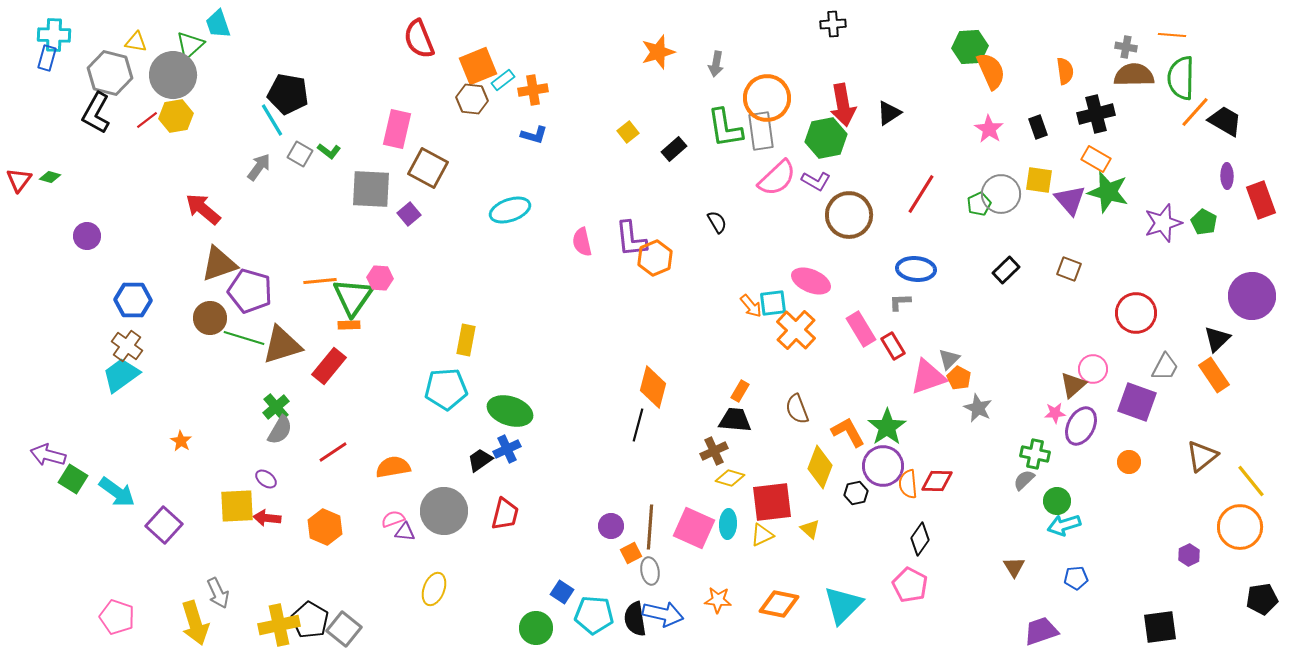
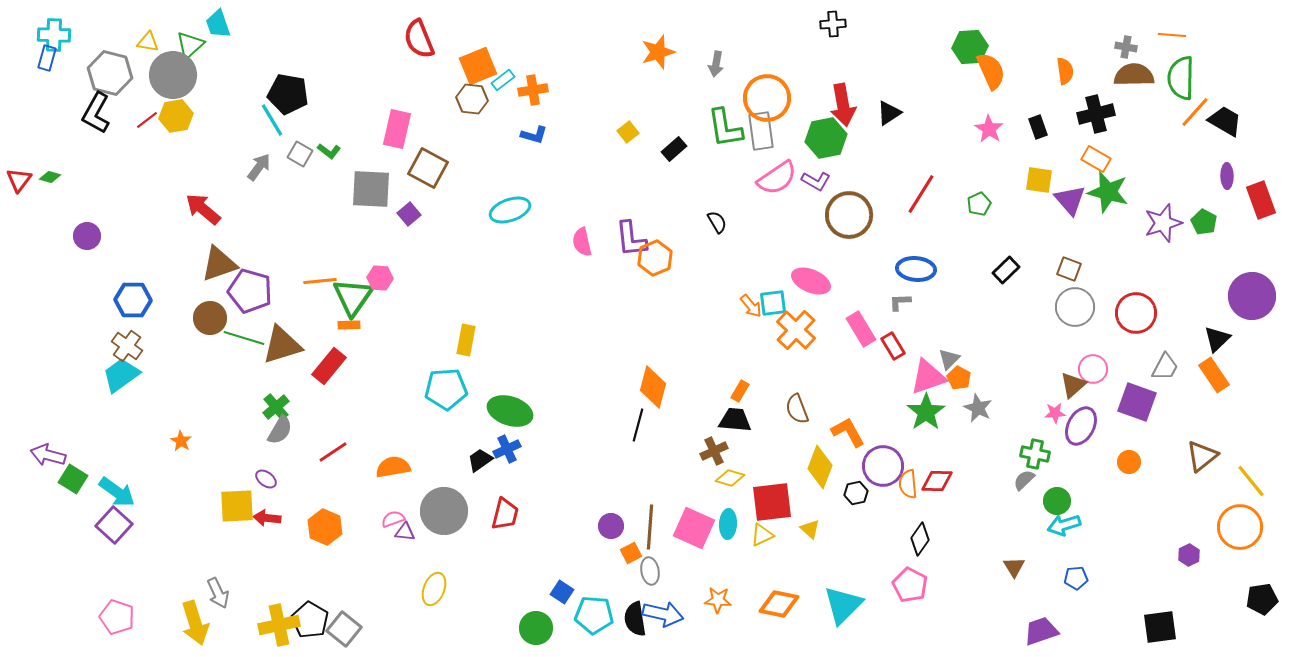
yellow triangle at (136, 42): moved 12 px right
pink semicircle at (777, 178): rotated 9 degrees clockwise
gray circle at (1001, 194): moved 74 px right, 113 px down
green star at (887, 427): moved 39 px right, 15 px up
purple square at (164, 525): moved 50 px left
